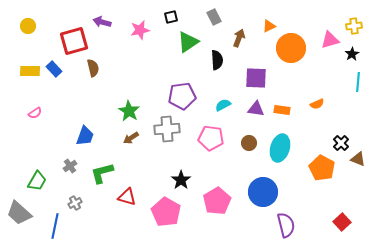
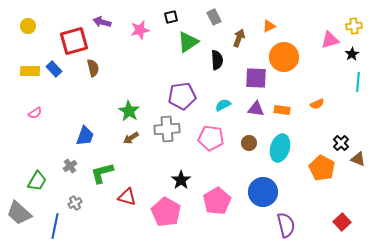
orange circle at (291, 48): moved 7 px left, 9 px down
